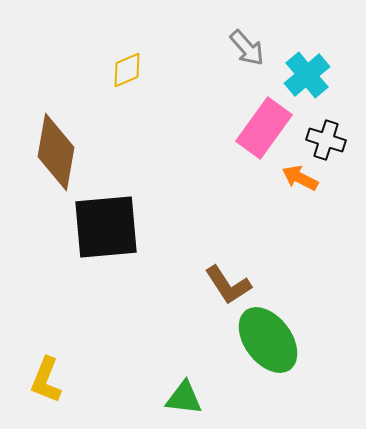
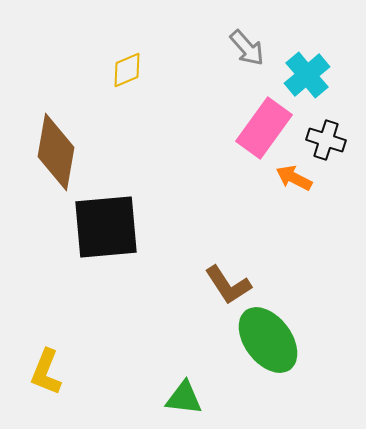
orange arrow: moved 6 px left
yellow L-shape: moved 8 px up
